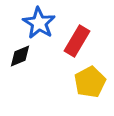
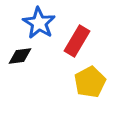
black diamond: rotated 15 degrees clockwise
